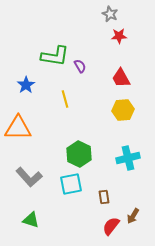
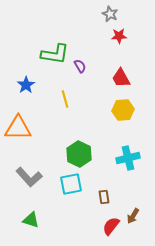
green L-shape: moved 2 px up
